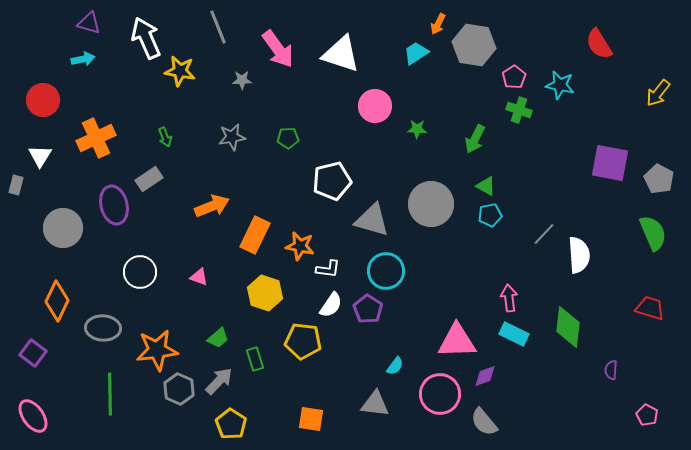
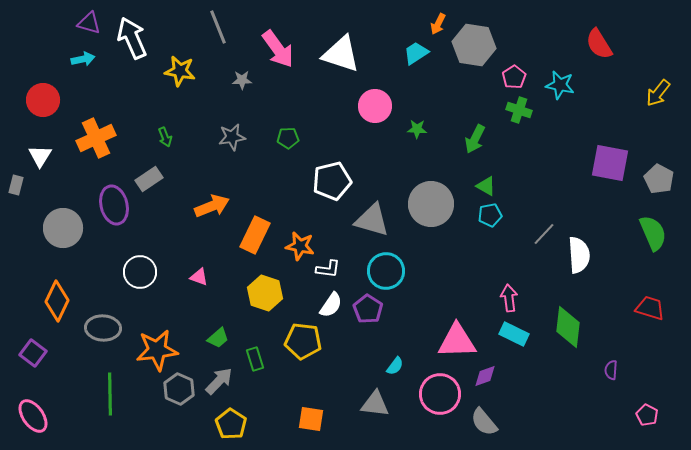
white arrow at (146, 38): moved 14 px left
